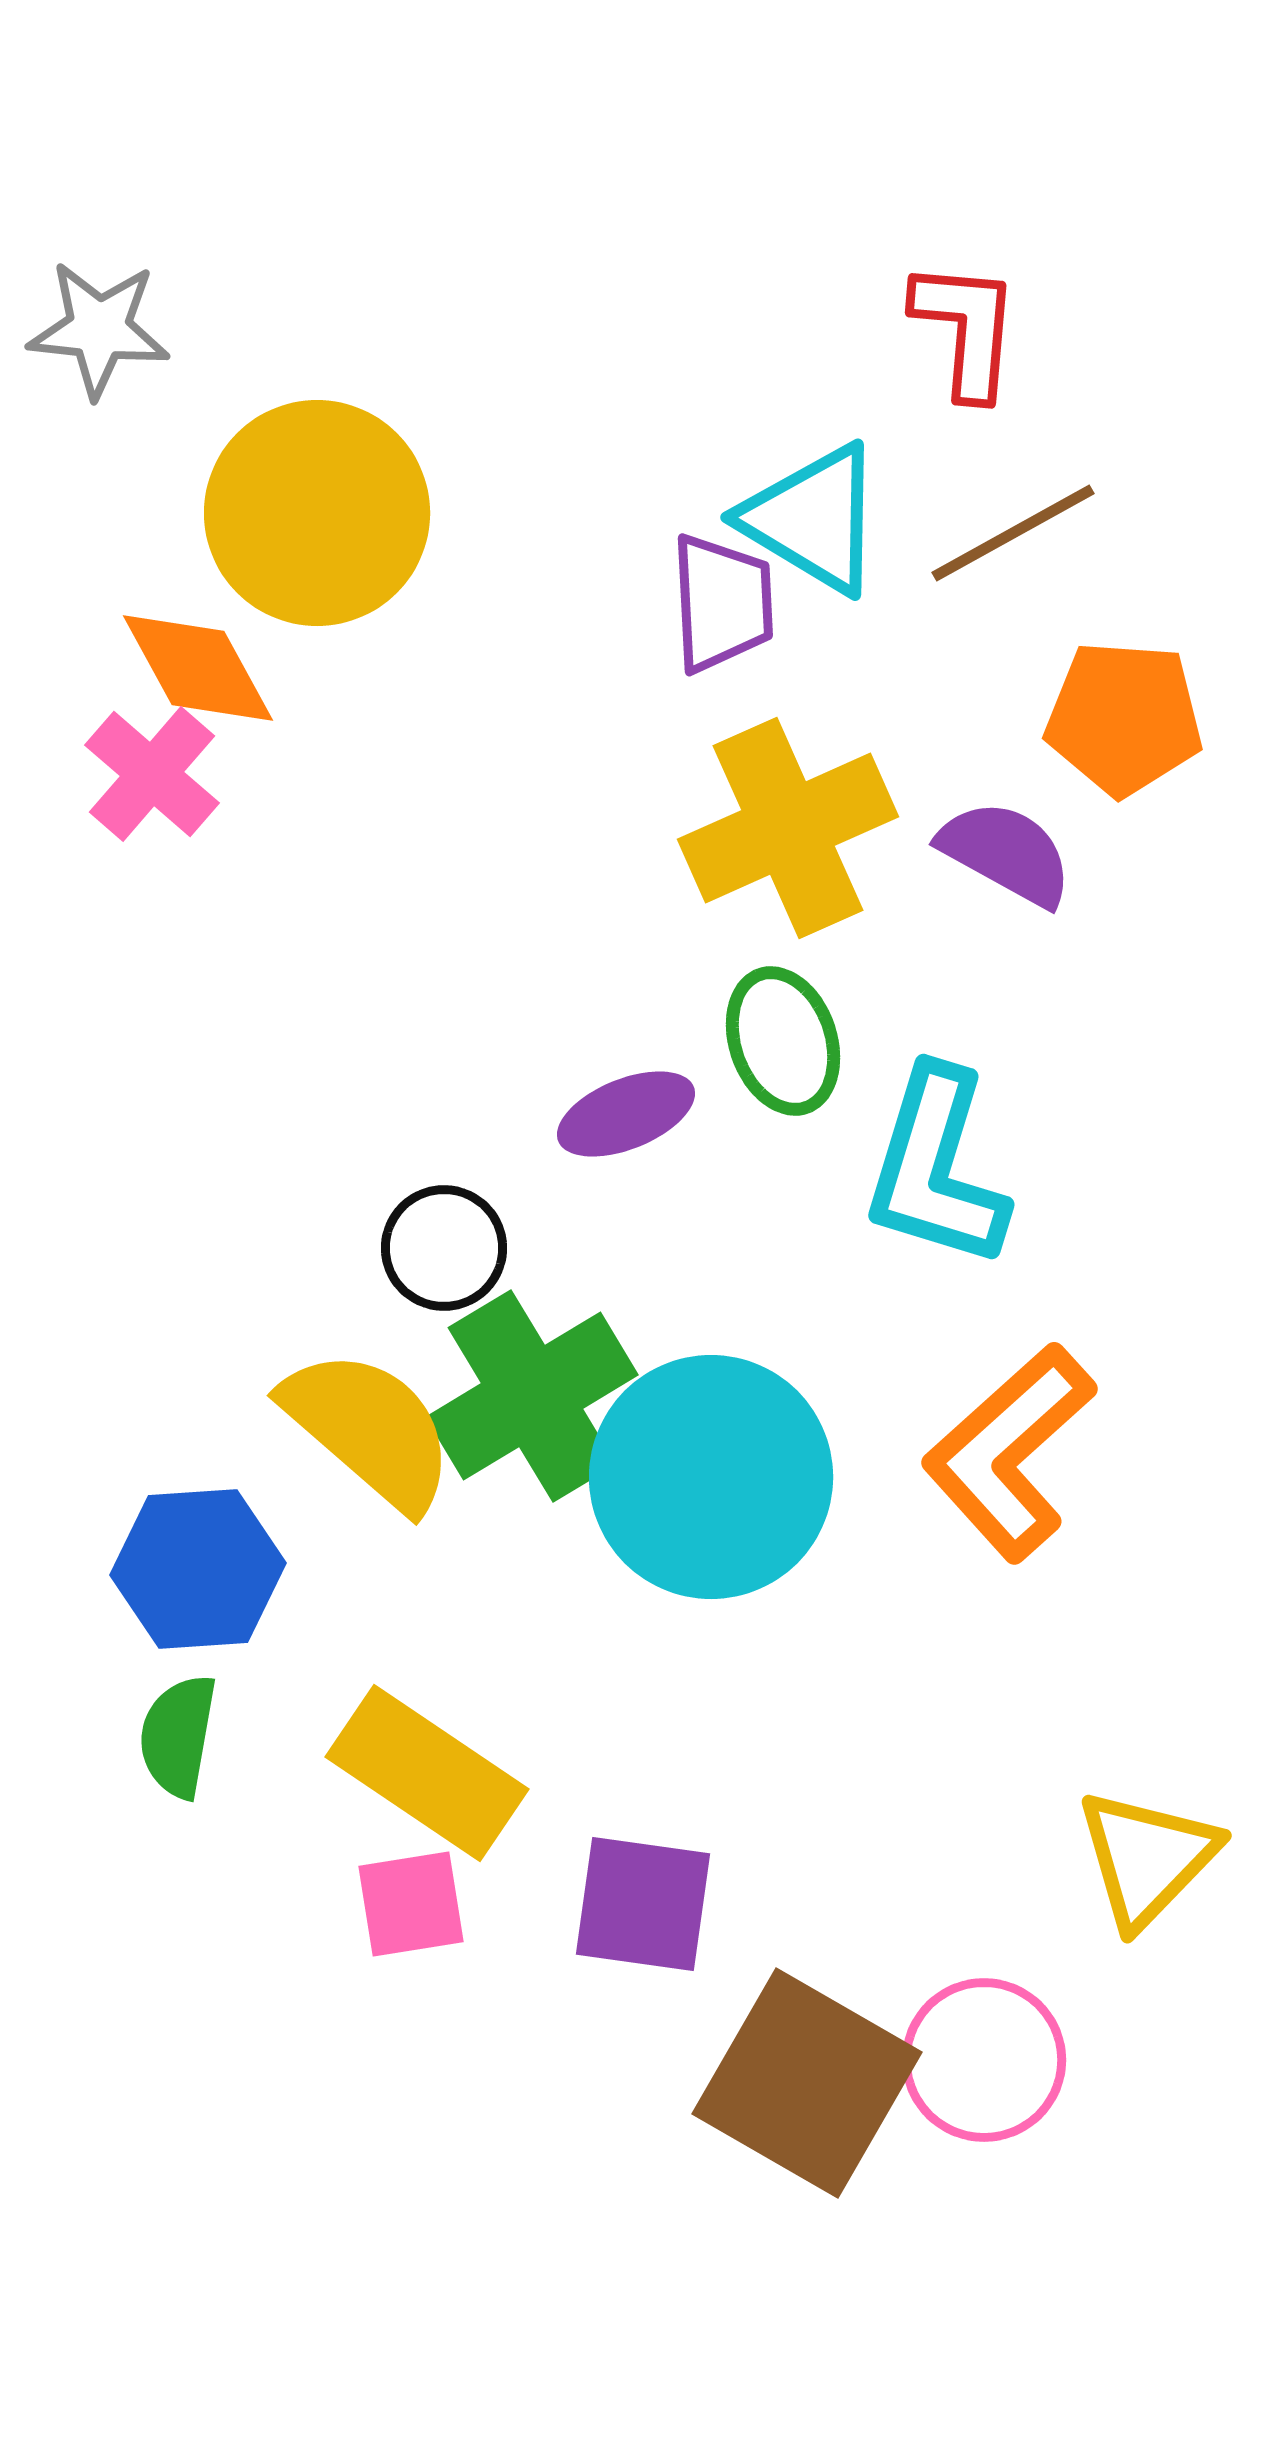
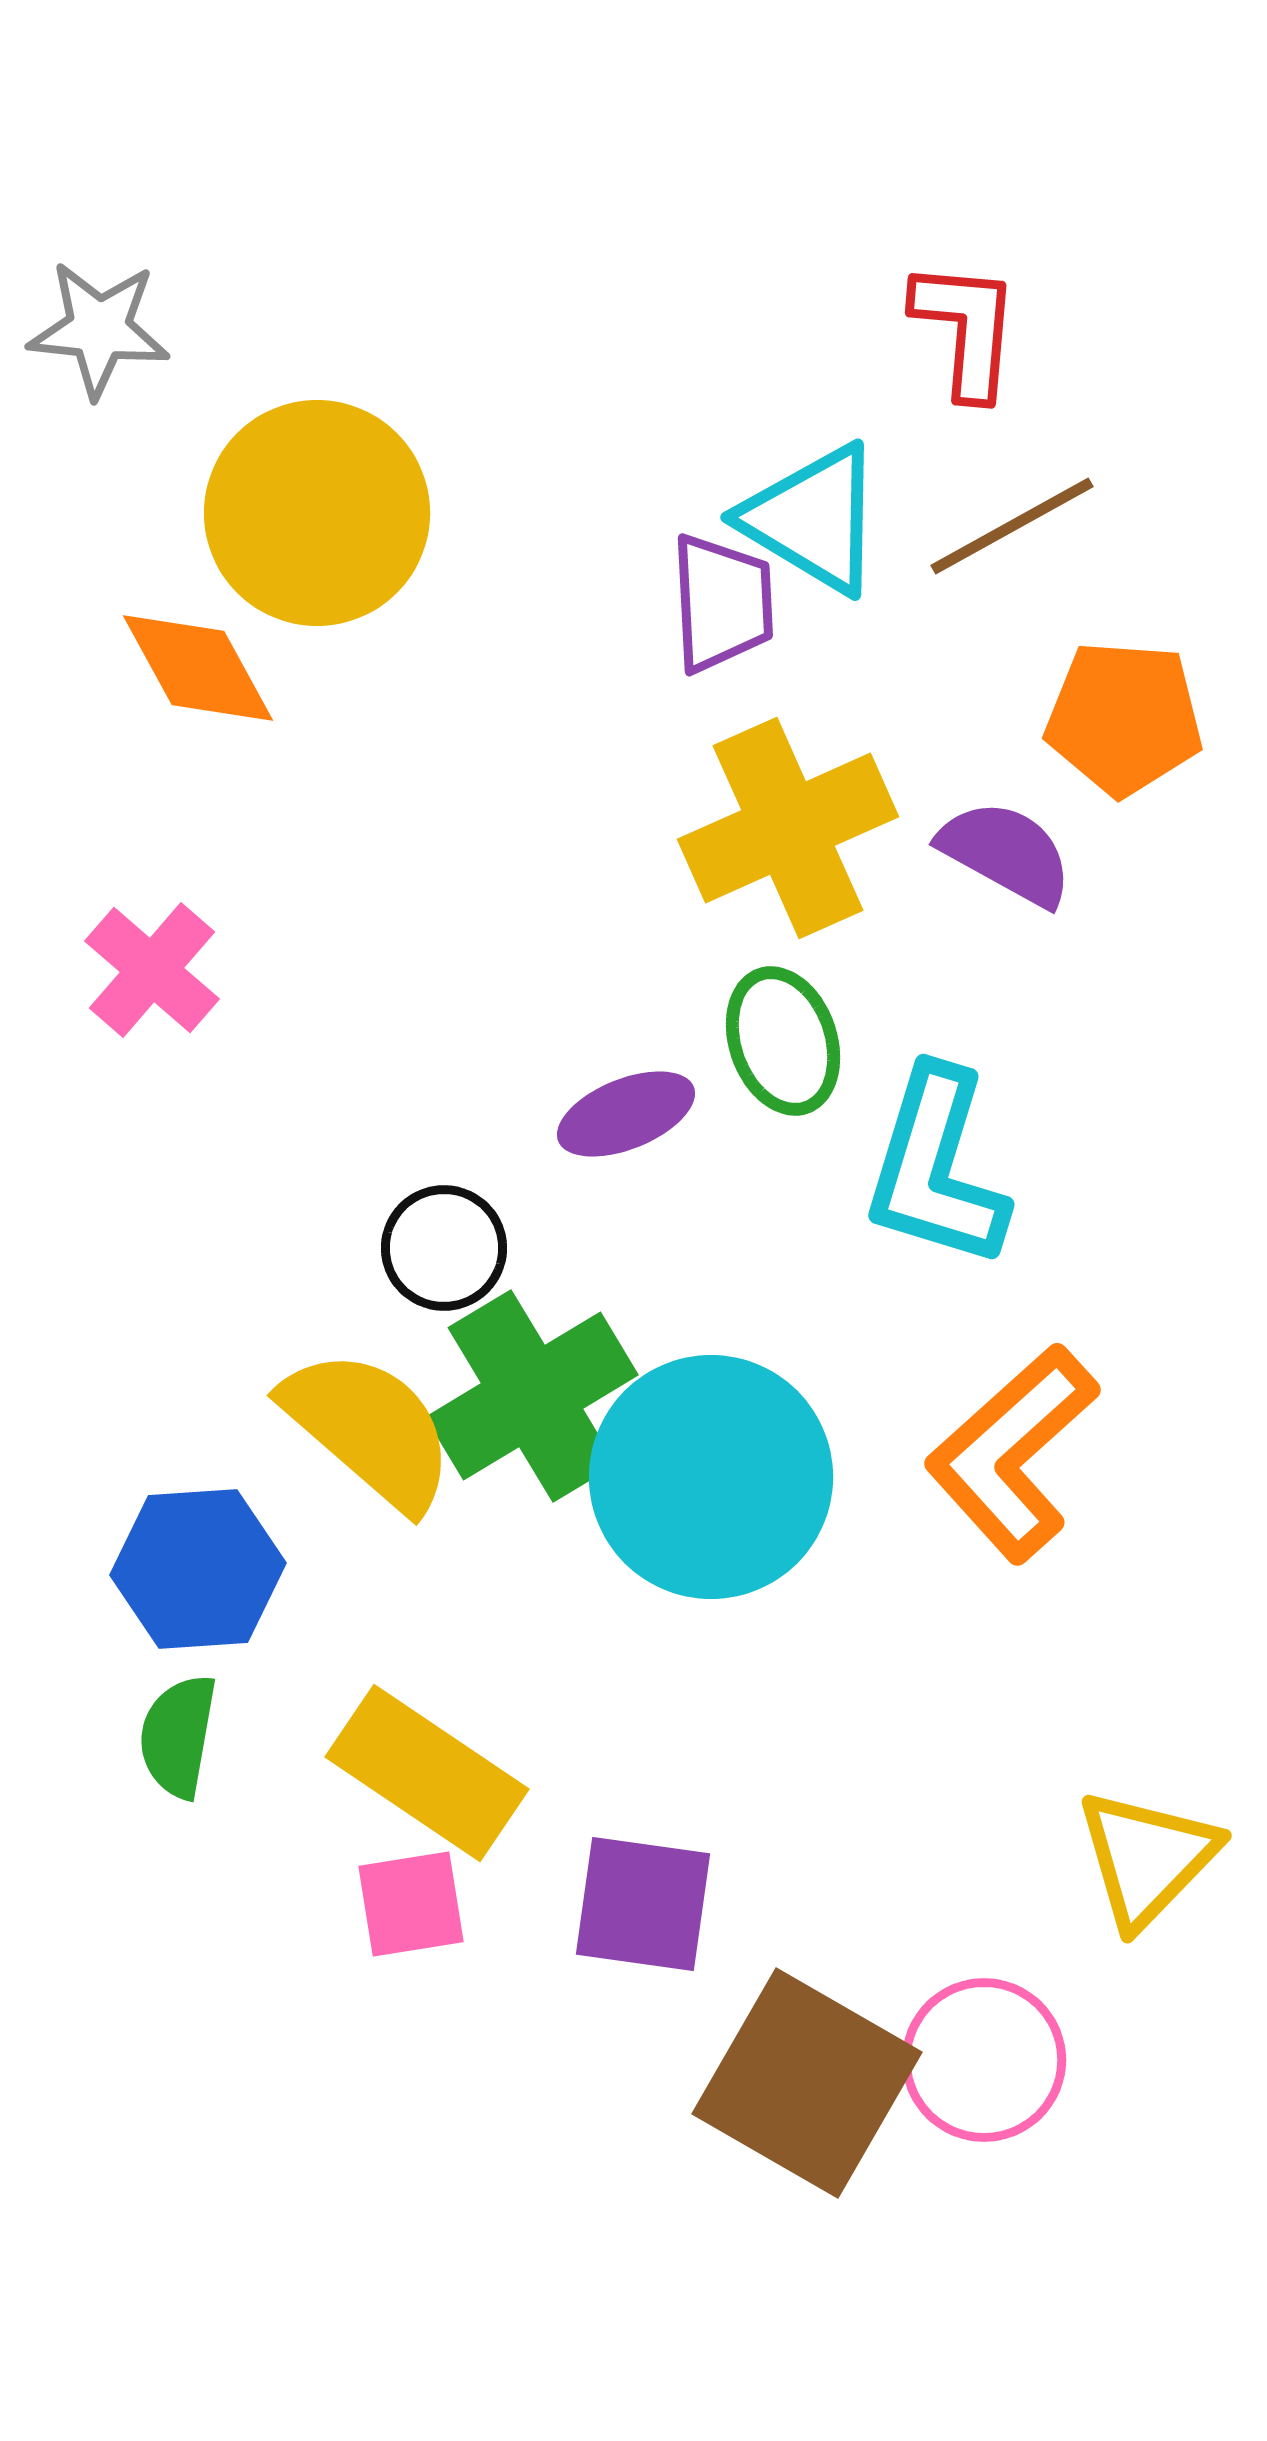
brown line: moved 1 px left, 7 px up
pink cross: moved 196 px down
orange L-shape: moved 3 px right, 1 px down
